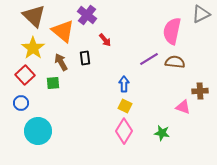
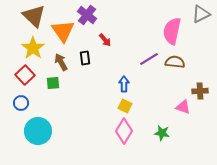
orange triangle: rotated 15 degrees clockwise
